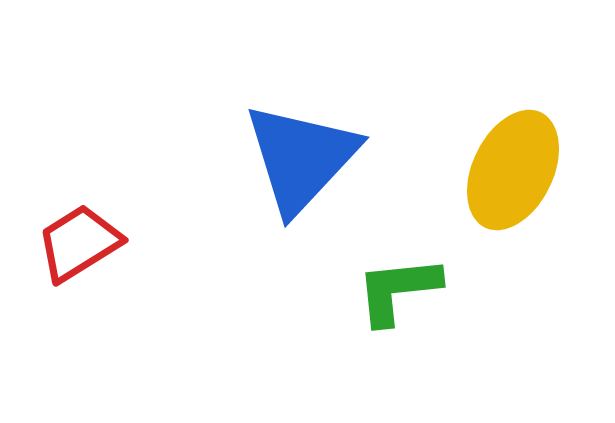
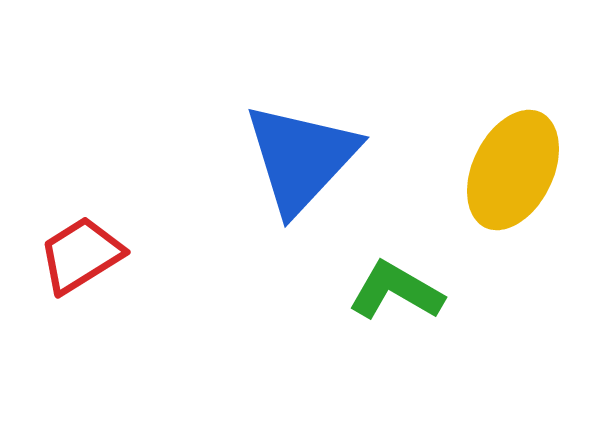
red trapezoid: moved 2 px right, 12 px down
green L-shape: moved 2 px left, 1 px down; rotated 36 degrees clockwise
